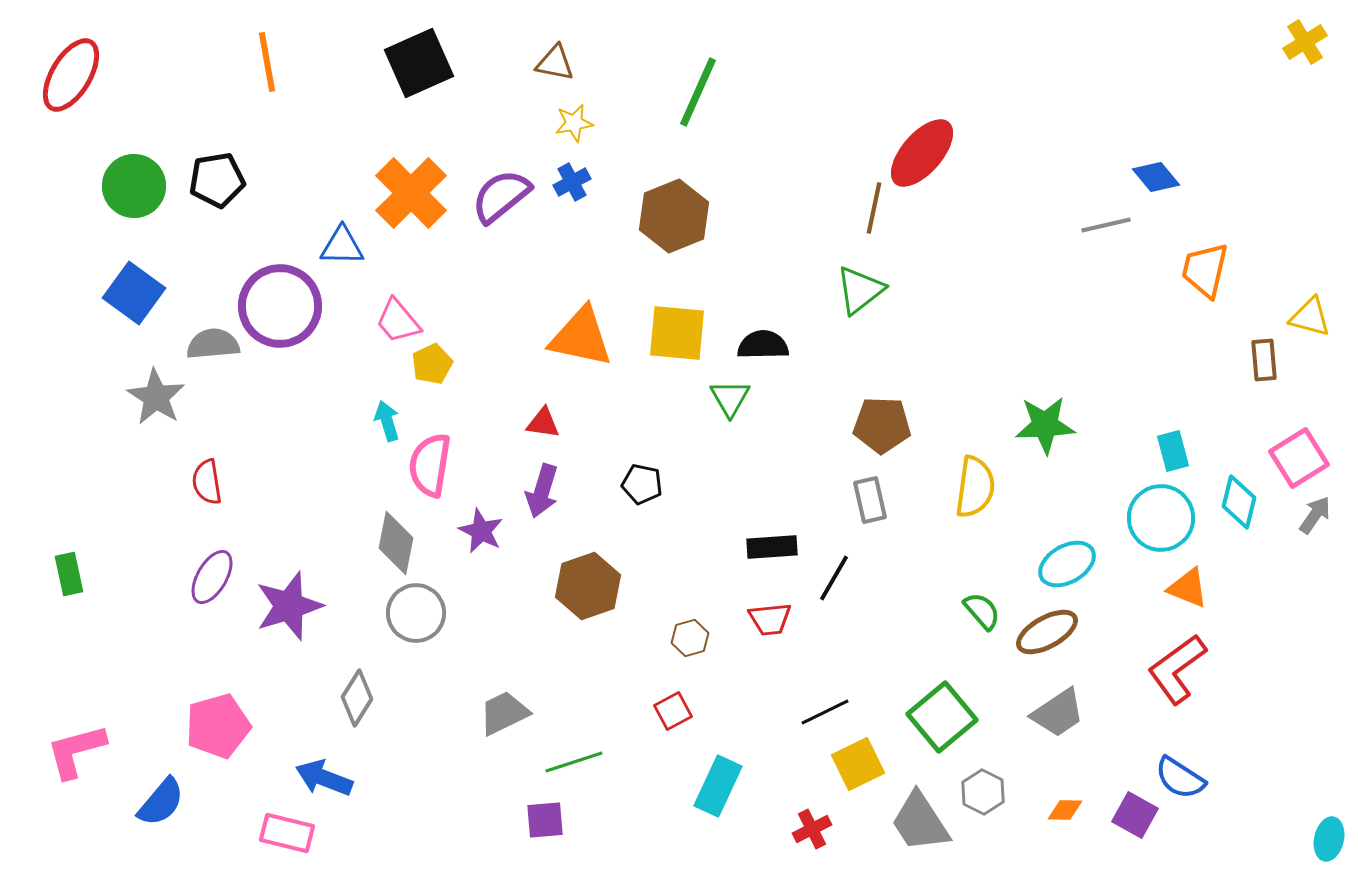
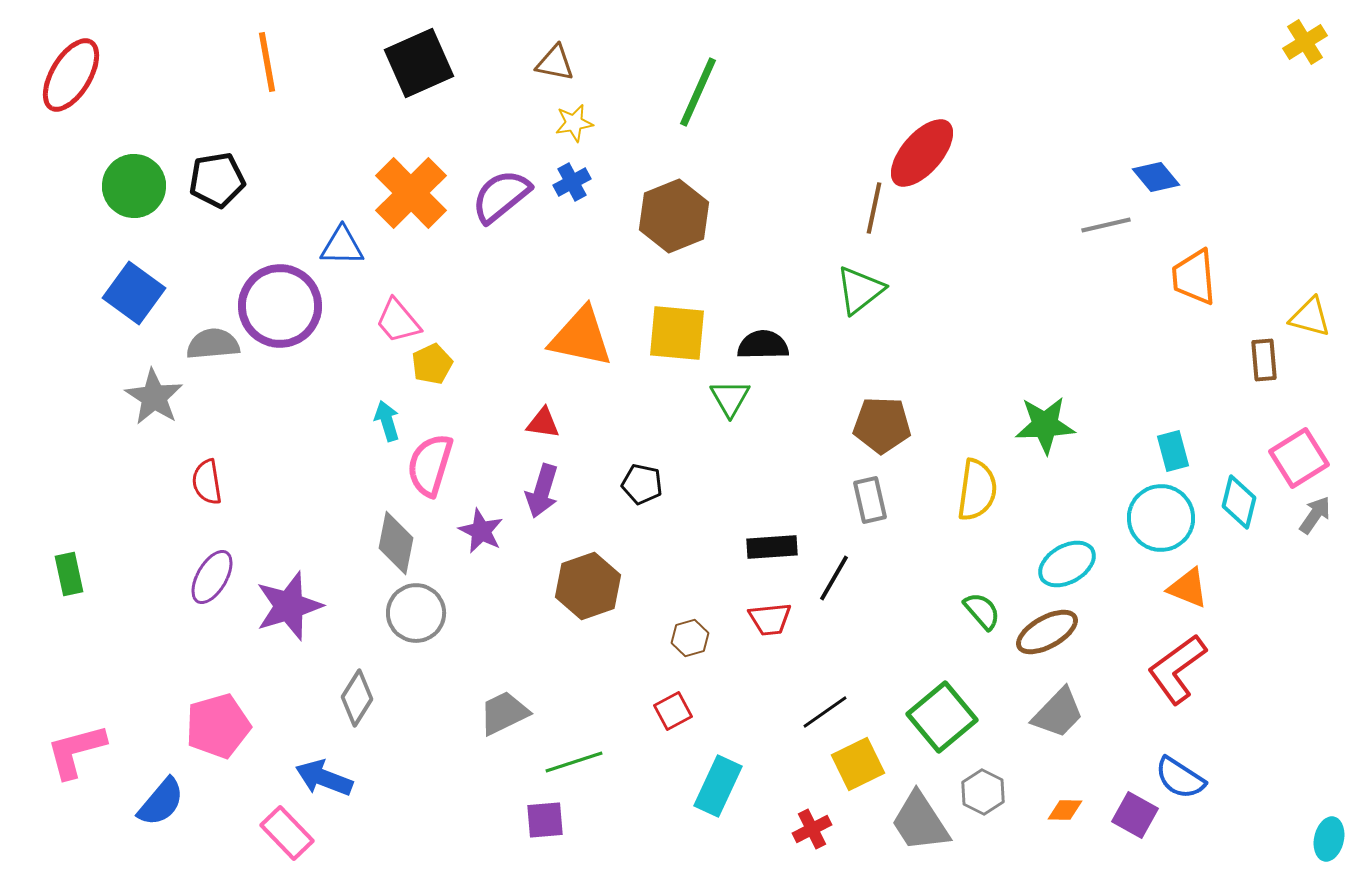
orange trapezoid at (1205, 270): moved 11 px left, 7 px down; rotated 18 degrees counterclockwise
gray star at (156, 397): moved 2 px left
pink semicircle at (430, 465): rotated 8 degrees clockwise
yellow semicircle at (975, 487): moved 2 px right, 3 px down
black line at (825, 712): rotated 9 degrees counterclockwise
gray trapezoid at (1058, 713): rotated 12 degrees counterclockwise
pink rectangle at (287, 833): rotated 32 degrees clockwise
